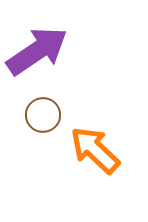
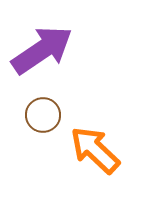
purple arrow: moved 5 px right, 1 px up
